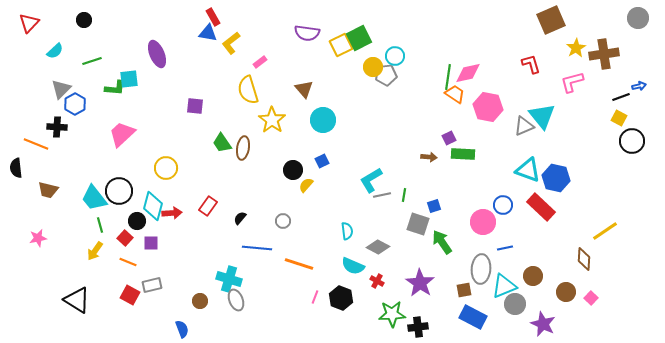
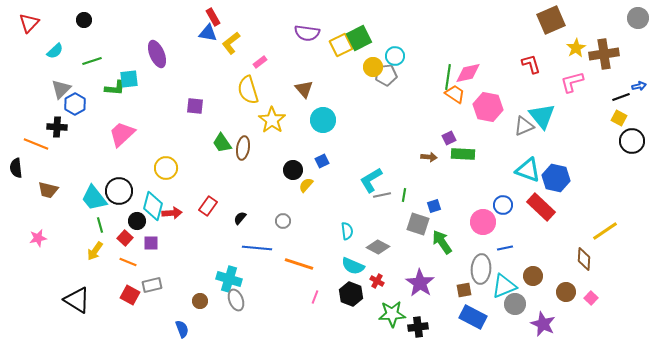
black hexagon at (341, 298): moved 10 px right, 4 px up
